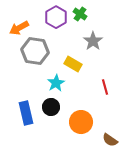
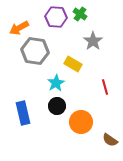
purple hexagon: rotated 25 degrees counterclockwise
black circle: moved 6 px right, 1 px up
blue rectangle: moved 3 px left
